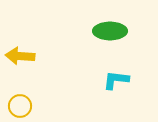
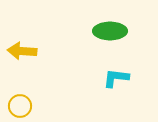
yellow arrow: moved 2 px right, 5 px up
cyan L-shape: moved 2 px up
